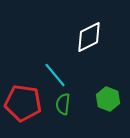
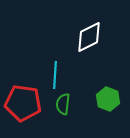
cyan line: rotated 44 degrees clockwise
